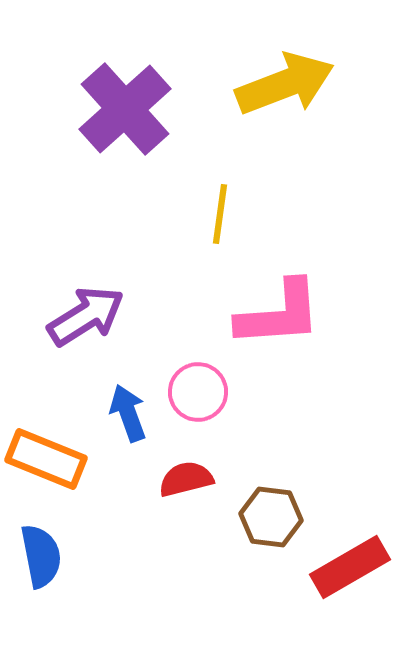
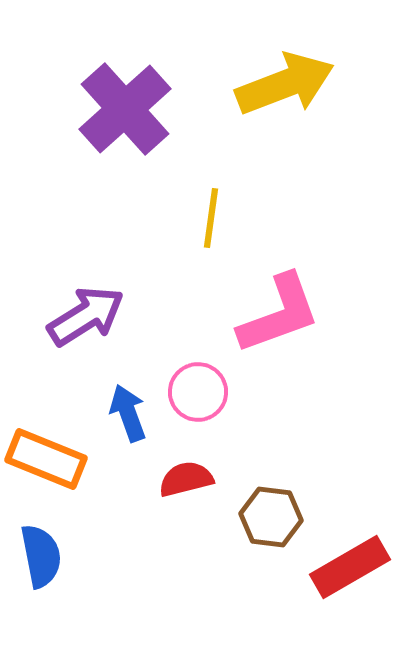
yellow line: moved 9 px left, 4 px down
pink L-shape: rotated 16 degrees counterclockwise
